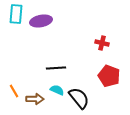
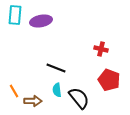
cyan rectangle: moved 1 px left, 1 px down
red cross: moved 1 px left, 6 px down
black line: rotated 24 degrees clockwise
red pentagon: moved 4 px down
cyan semicircle: rotated 120 degrees counterclockwise
brown arrow: moved 2 px left, 2 px down
